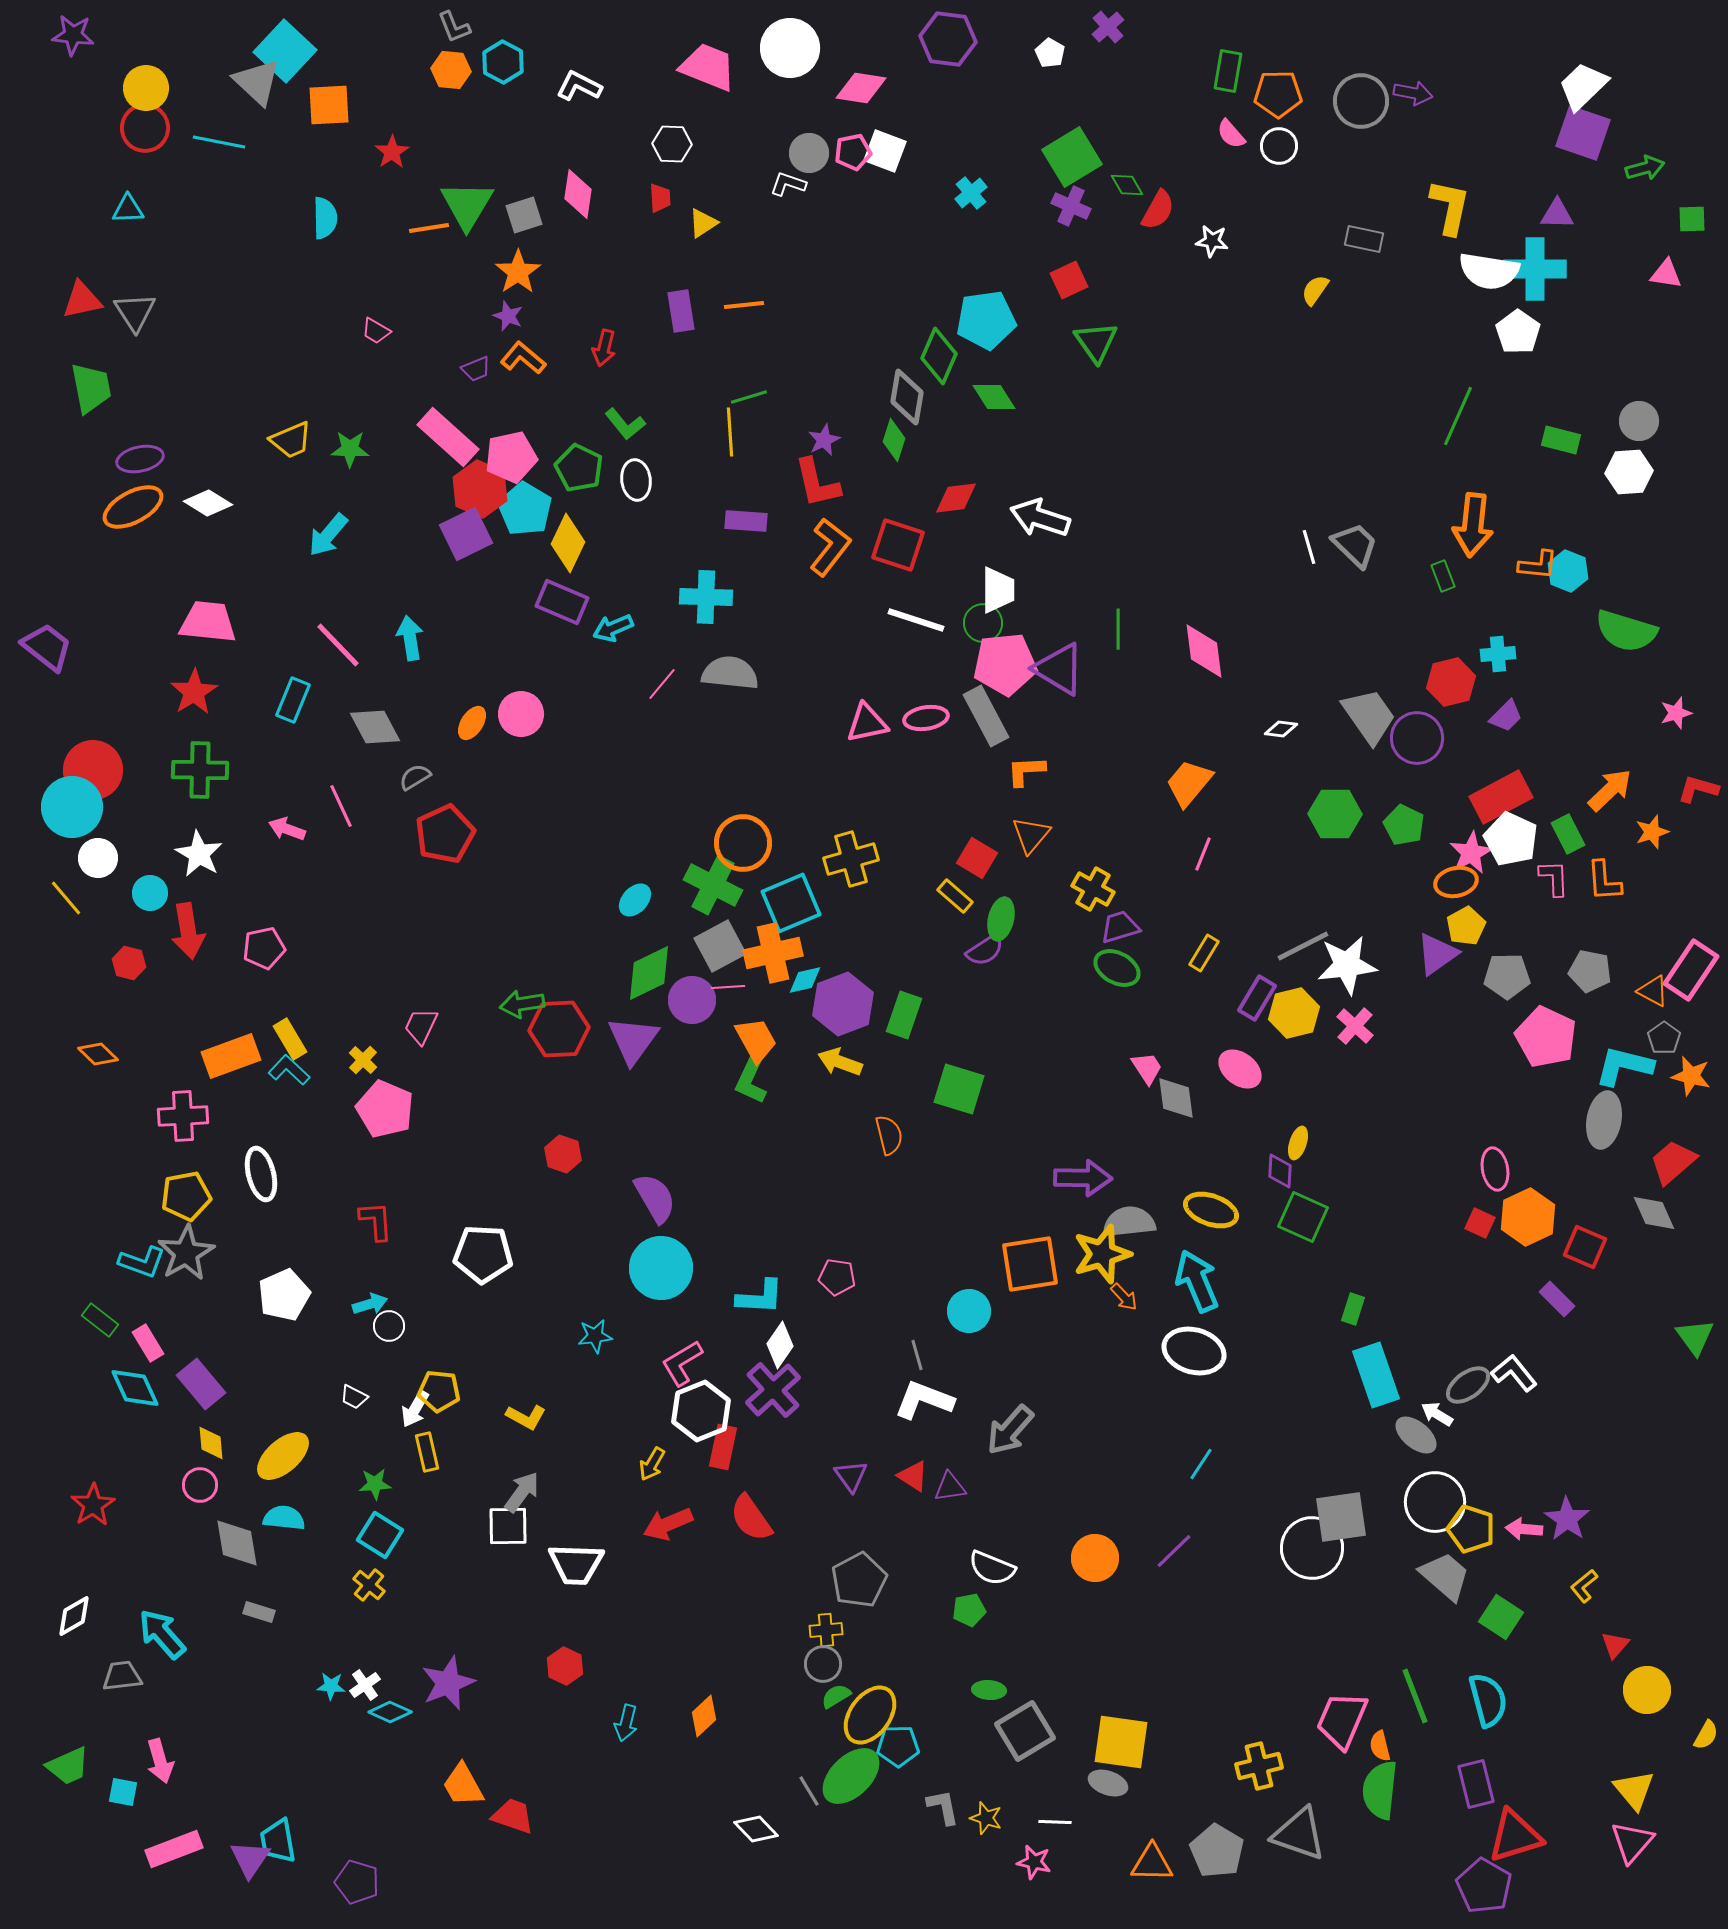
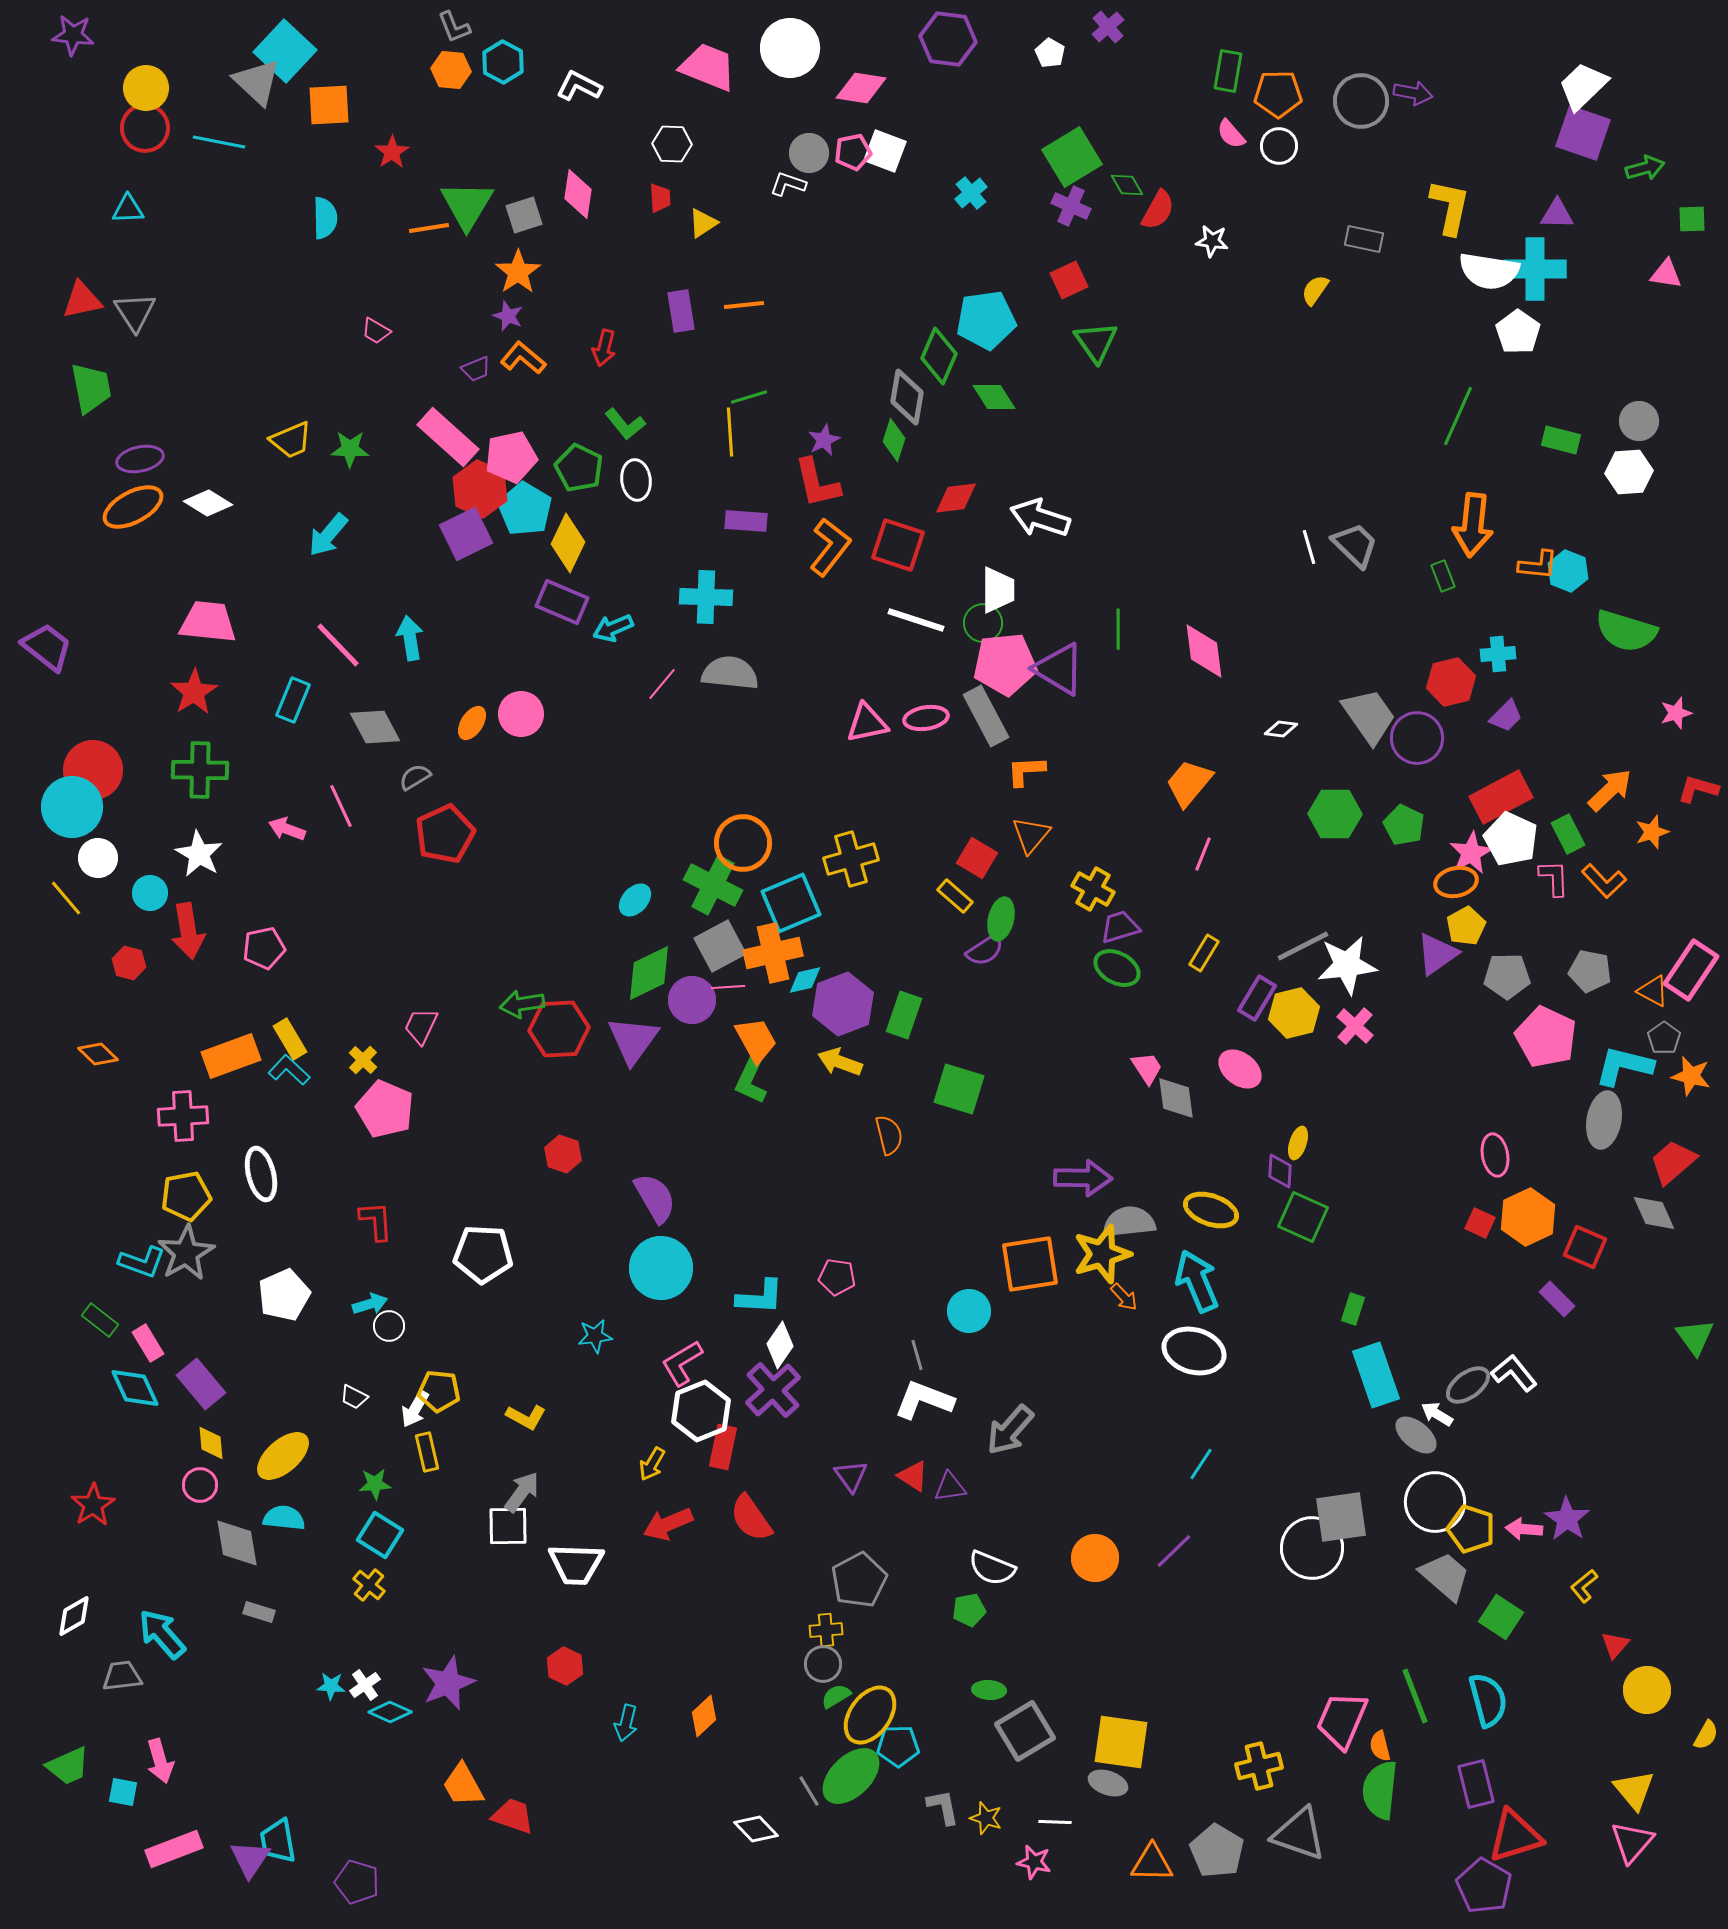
orange L-shape at (1604, 881): rotated 39 degrees counterclockwise
pink ellipse at (1495, 1169): moved 14 px up
